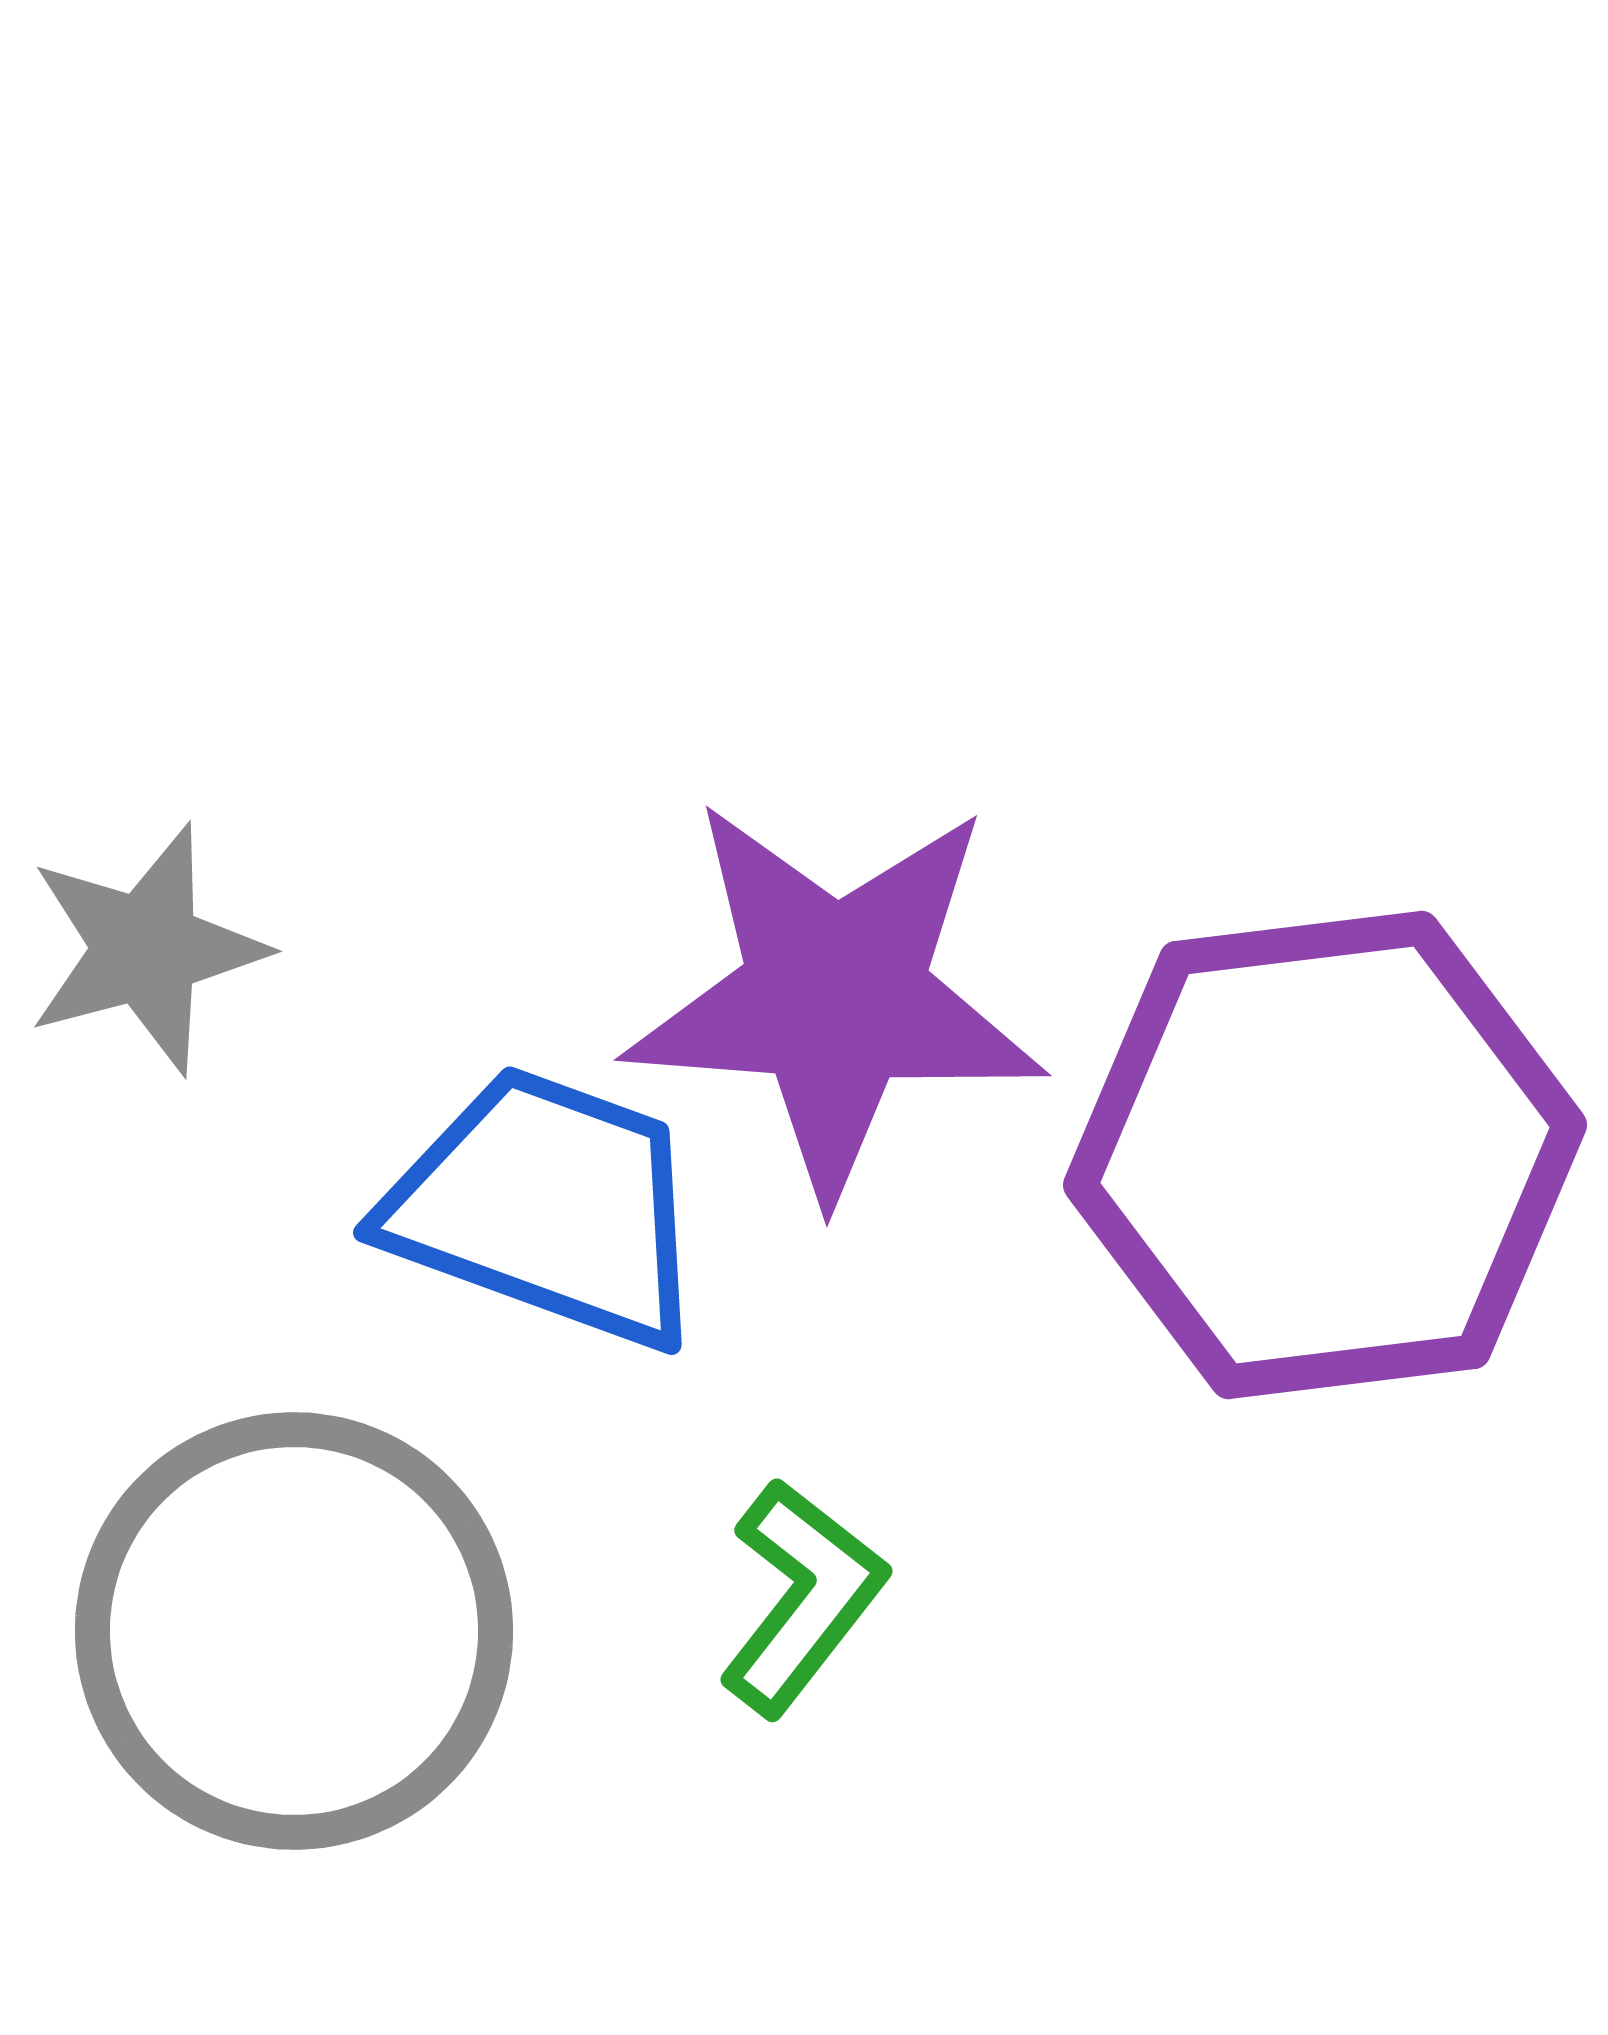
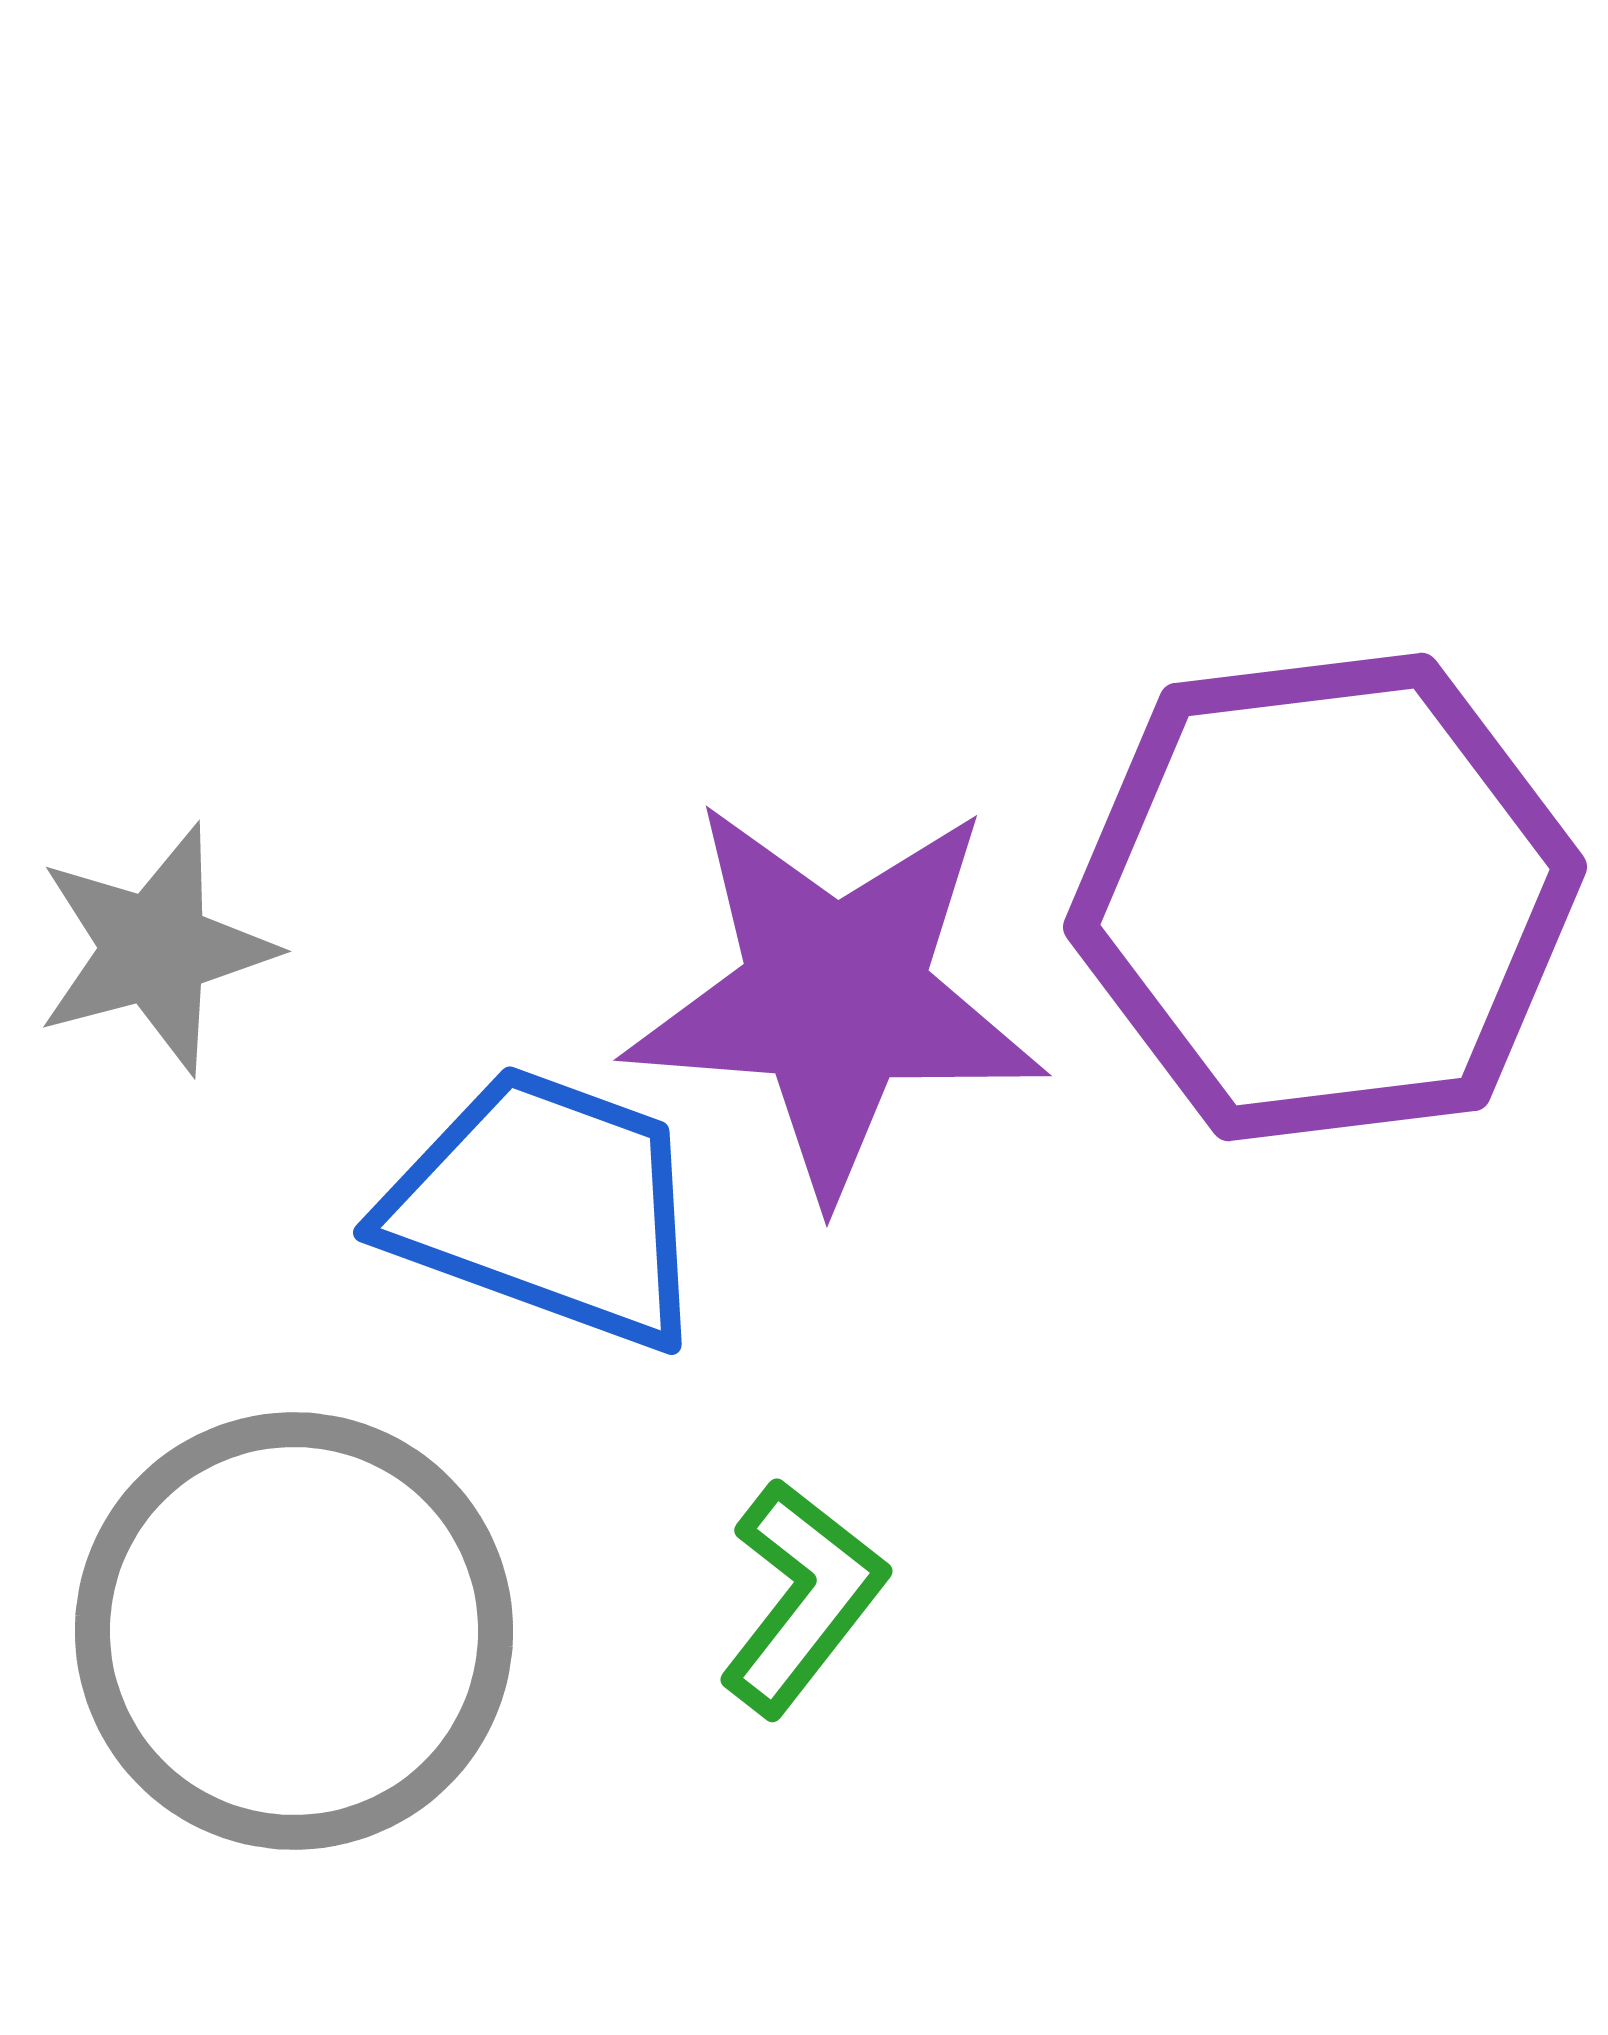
gray star: moved 9 px right
purple hexagon: moved 258 px up
